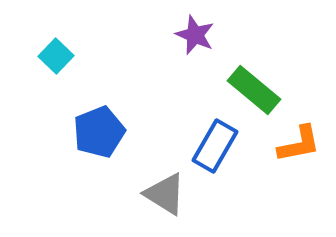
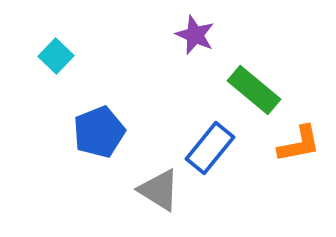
blue rectangle: moved 5 px left, 2 px down; rotated 9 degrees clockwise
gray triangle: moved 6 px left, 4 px up
